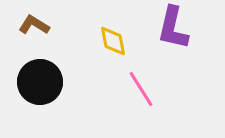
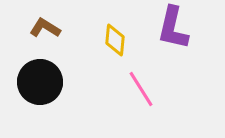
brown L-shape: moved 11 px right, 3 px down
yellow diamond: moved 2 px right, 1 px up; rotated 16 degrees clockwise
